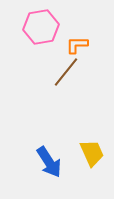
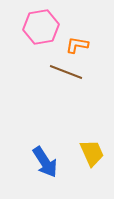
orange L-shape: rotated 10 degrees clockwise
brown line: rotated 72 degrees clockwise
blue arrow: moved 4 px left
